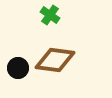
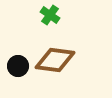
black circle: moved 2 px up
